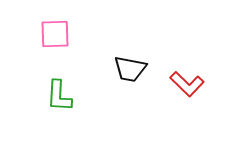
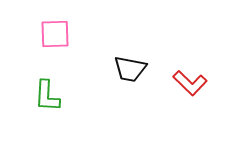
red L-shape: moved 3 px right, 1 px up
green L-shape: moved 12 px left
